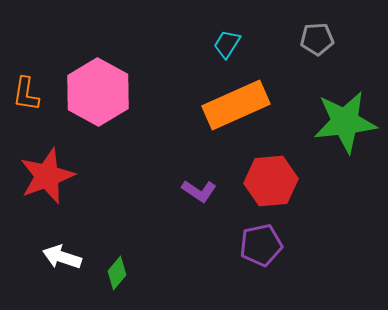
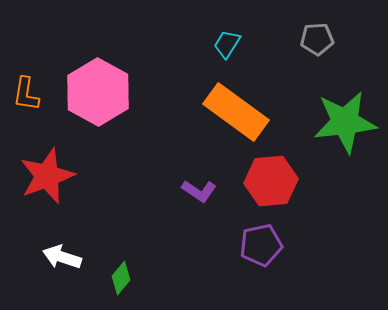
orange rectangle: moved 7 px down; rotated 60 degrees clockwise
green diamond: moved 4 px right, 5 px down
